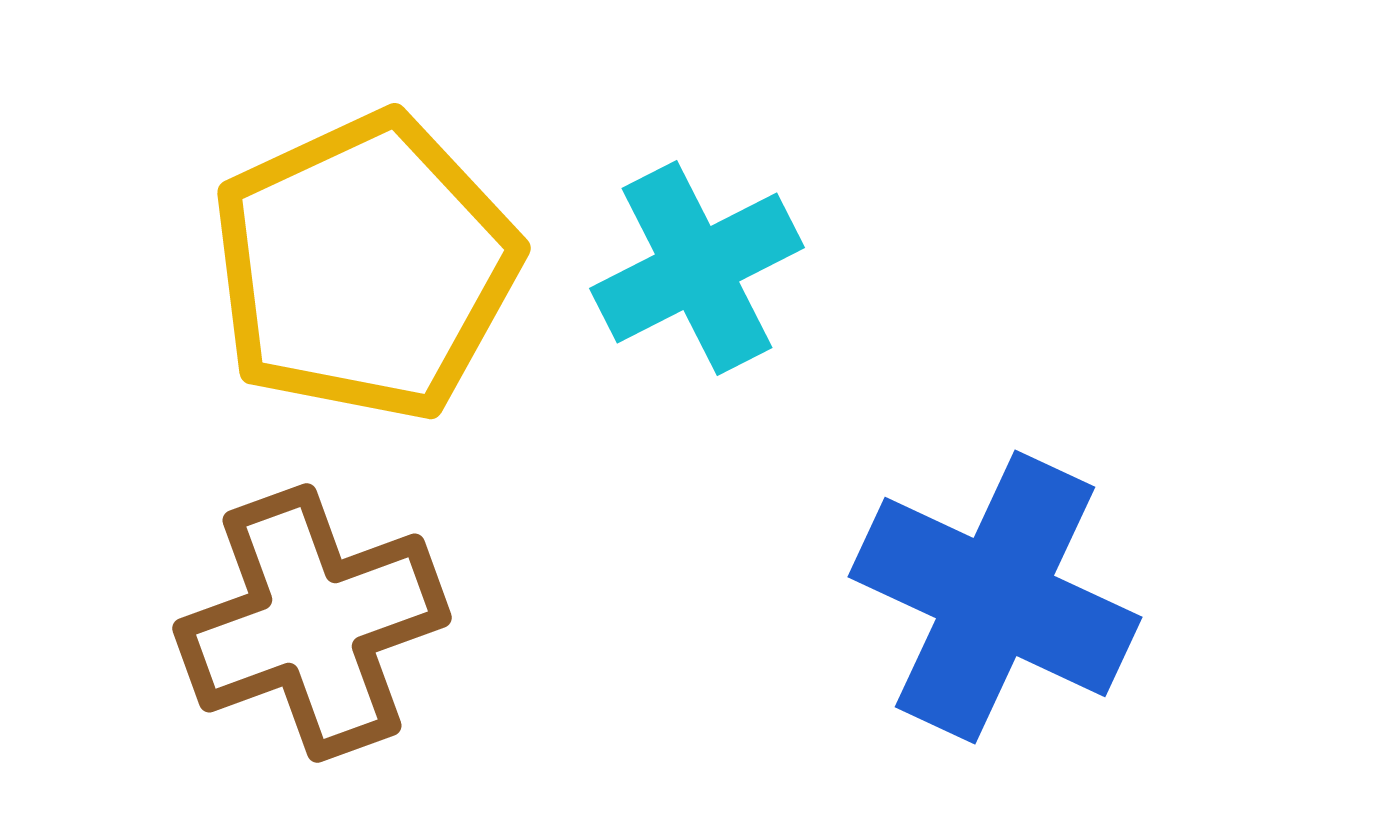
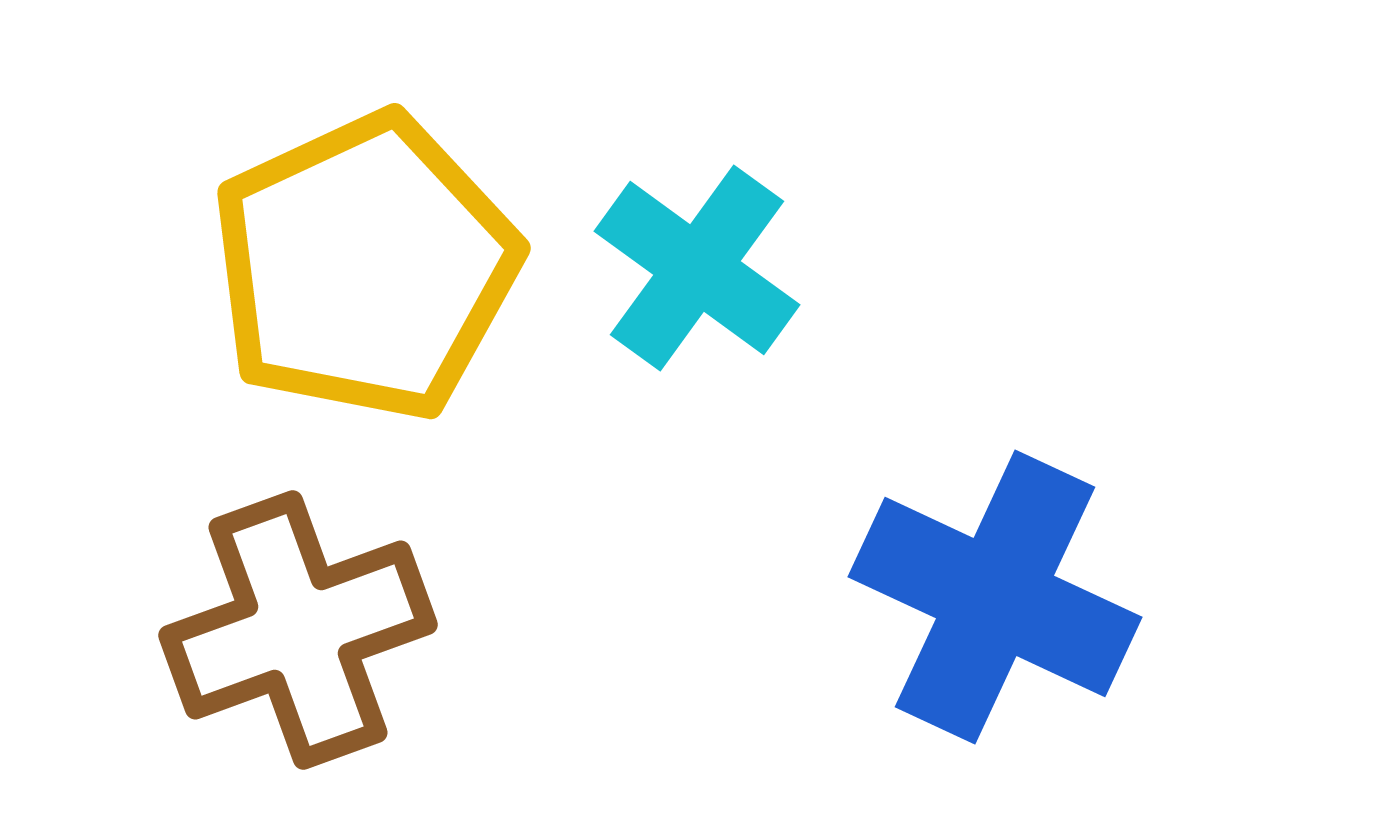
cyan cross: rotated 27 degrees counterclockwise
brown cross: moved 14 px left, 7 px down
